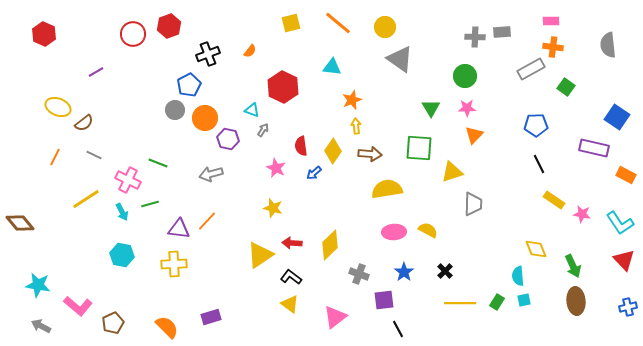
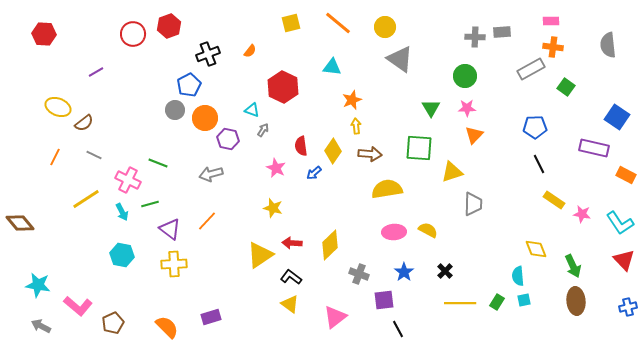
red hexagon at (44, 34): rotated 20 degrees counterclockwise
blue pentagon at (536, 125): moved 1 px left, 2 px down
purple triangle at (179, 229): moved 9 px left; rotated 30 degrees clockwise
